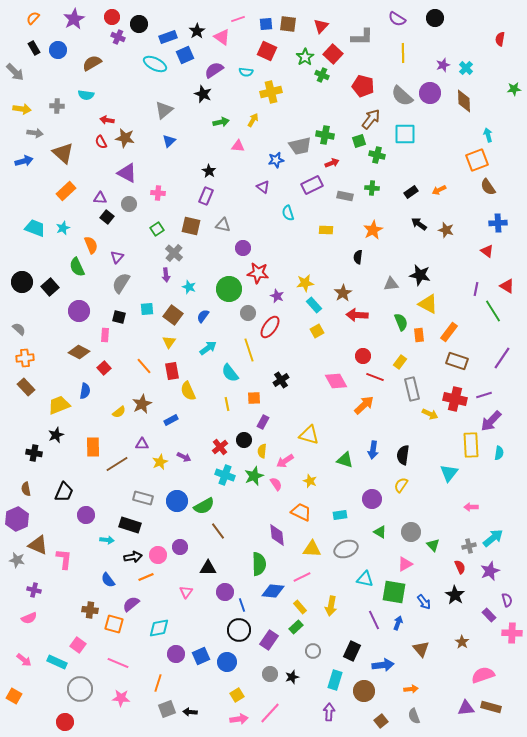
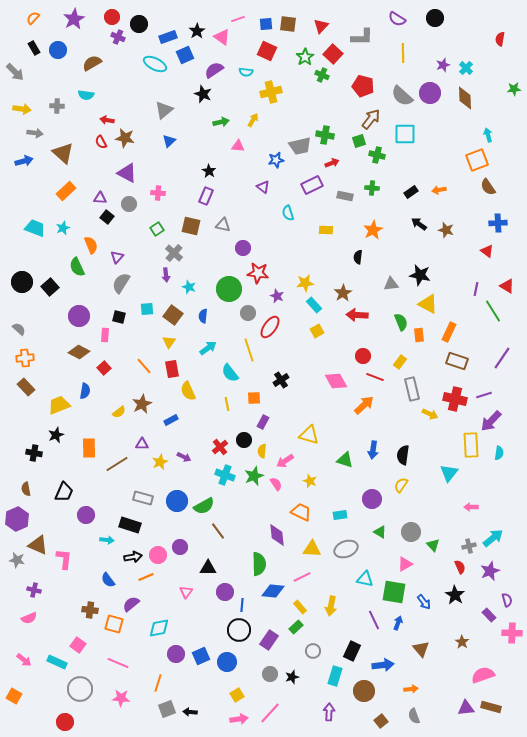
brown diamond at (464, 101): moved 1 px right, 3 px up
orange arrow at (439, 190): rotated 16 degrees clockwise
purple circle at (79, 311): moved 5 px down
blue semicircle at (203, 316): rotated 32 degrees counterclockwise
orange rectangle at (449, 332): rotated 12 degrees counterclockwise
red rectangle at (172, 371): moved 2 px up
orange rectangle at (93, 447): moved 4 px left, 1 px down
blue line at (242, 605): rotated 24 degrees clockwise
cyan rectangle at (335, 680): moved 4 px up
